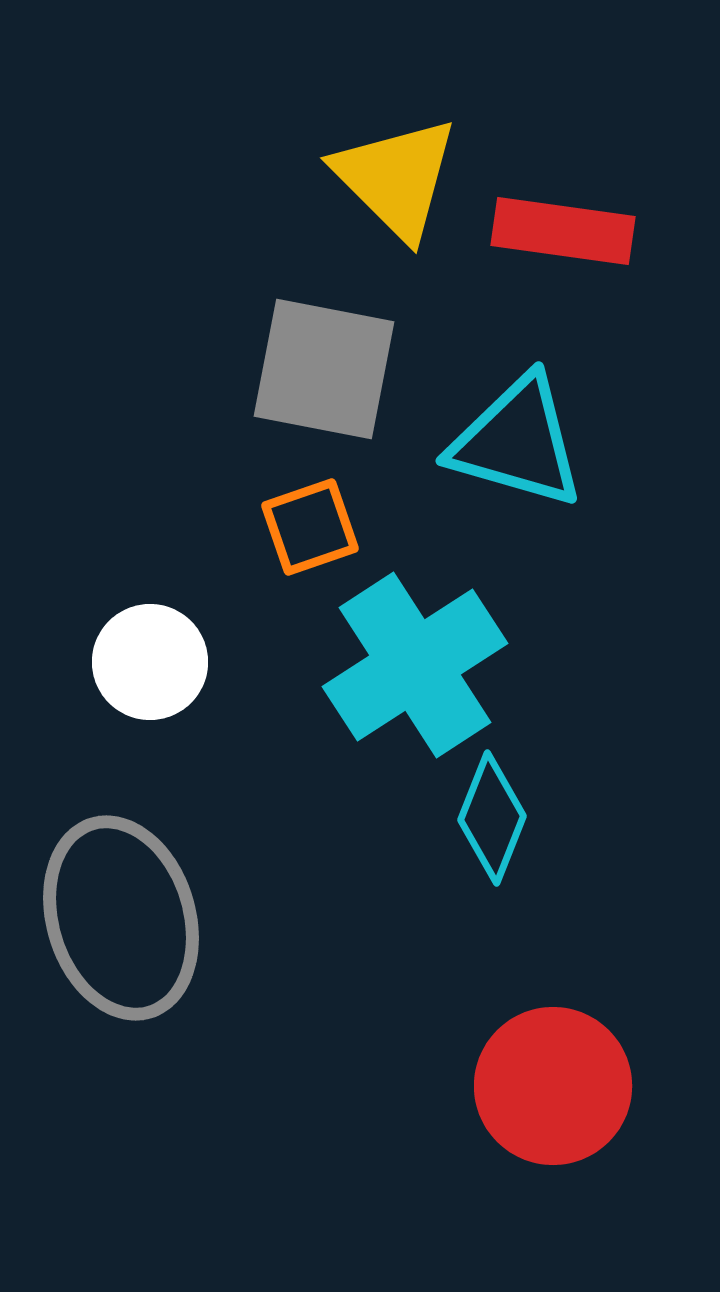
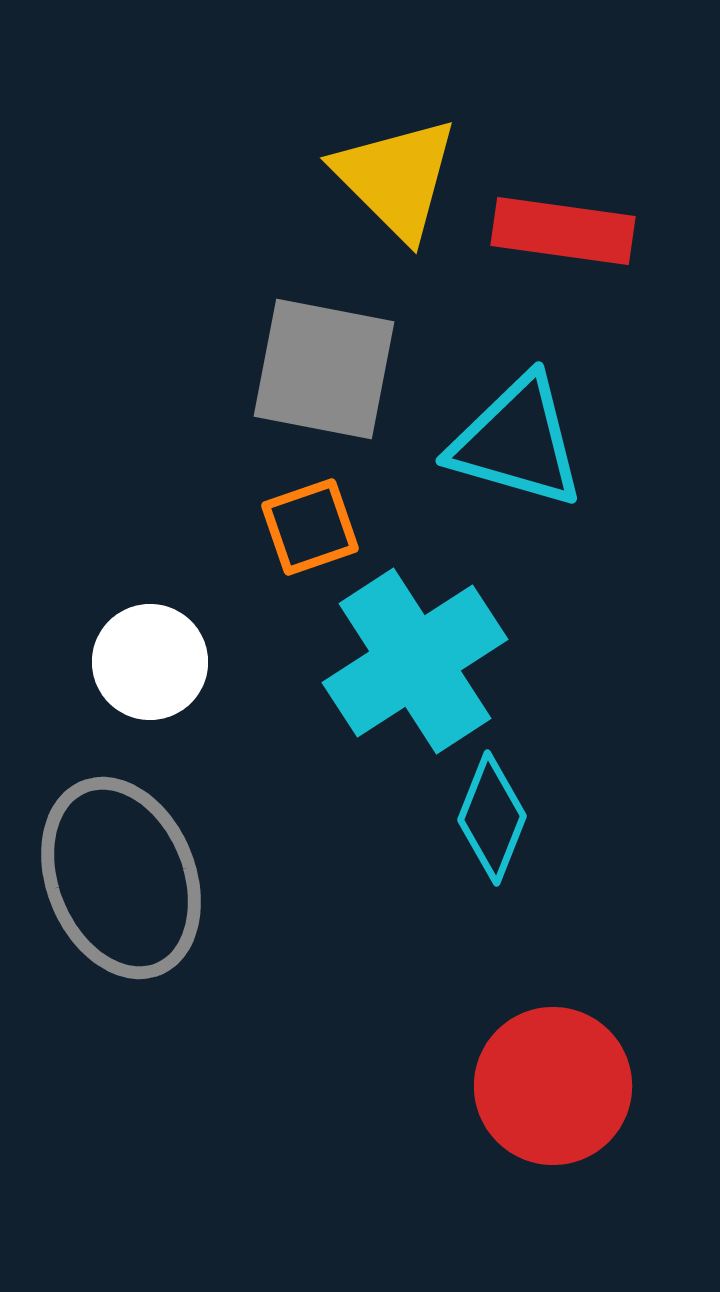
cyan cross: moved 4 px up
gray ellipse: moved 40 px up; rotated 5 degrees counterclockwise
